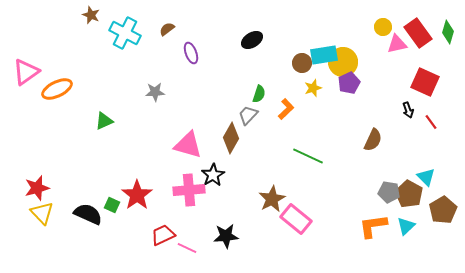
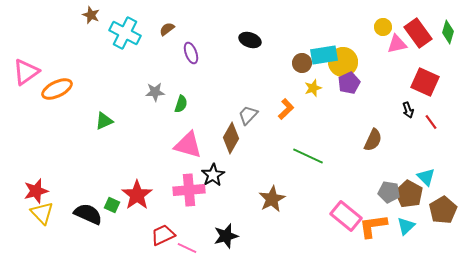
black ellipse at (252, 40): moved 2 px left; rotated 50 degrees clockwise
green semicircle at (259, 94): moved 78 px left, 10 px down
red star at (37, 188): moved 1 px left, 3 px down
pink rectangle at (296, 219): moved 50 px right, 3 px up
black star at (226, 236): rotated 10 degrees counterclockwise
